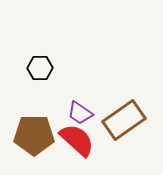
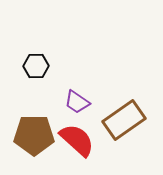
black hexagon: moved 4 px left, 2 px up
purple trapezoid: moved 3 px left, 11 px up
